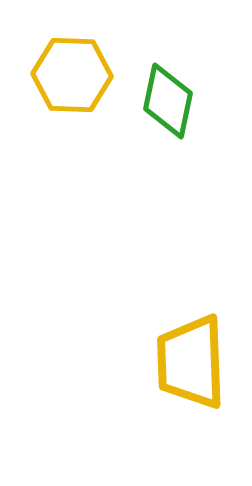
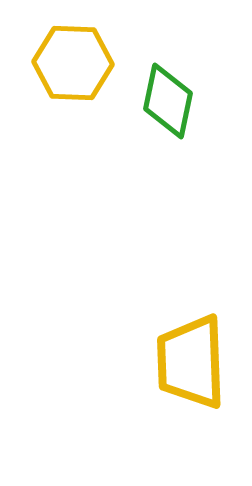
yellow hexagon: moved 1 px right, 12 px up
